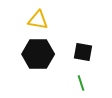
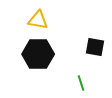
black square: moved 12 px right, 5 px up
